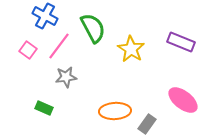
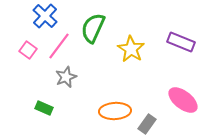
blue cross: rotated 15 degrees clockwise
green semicircle: rotated 128 degrees counterclockwise
gray star: rotated 15 degrees counterclockwise
